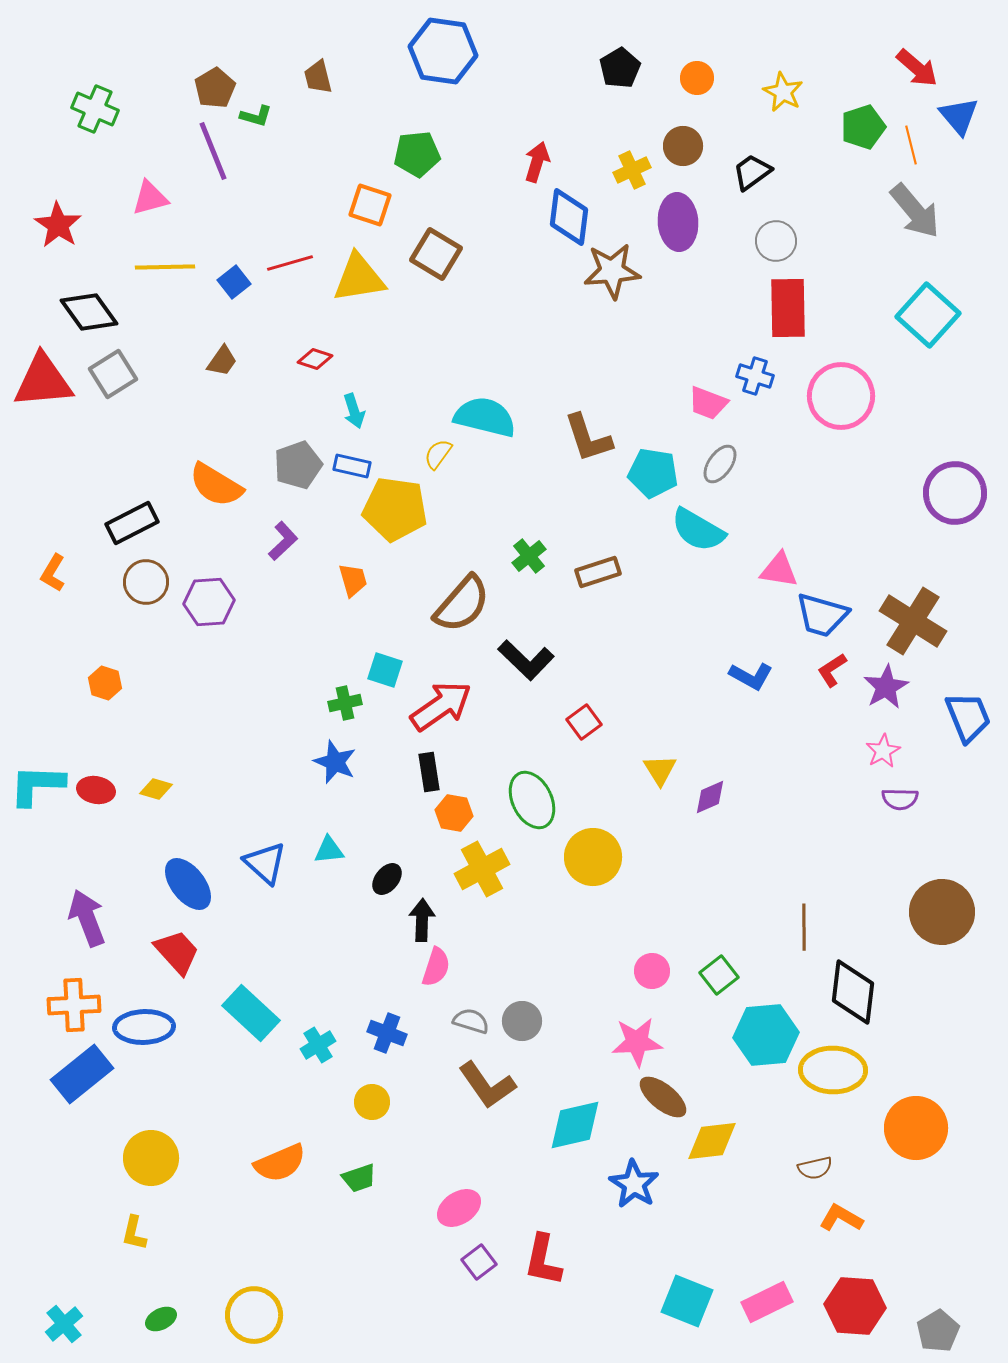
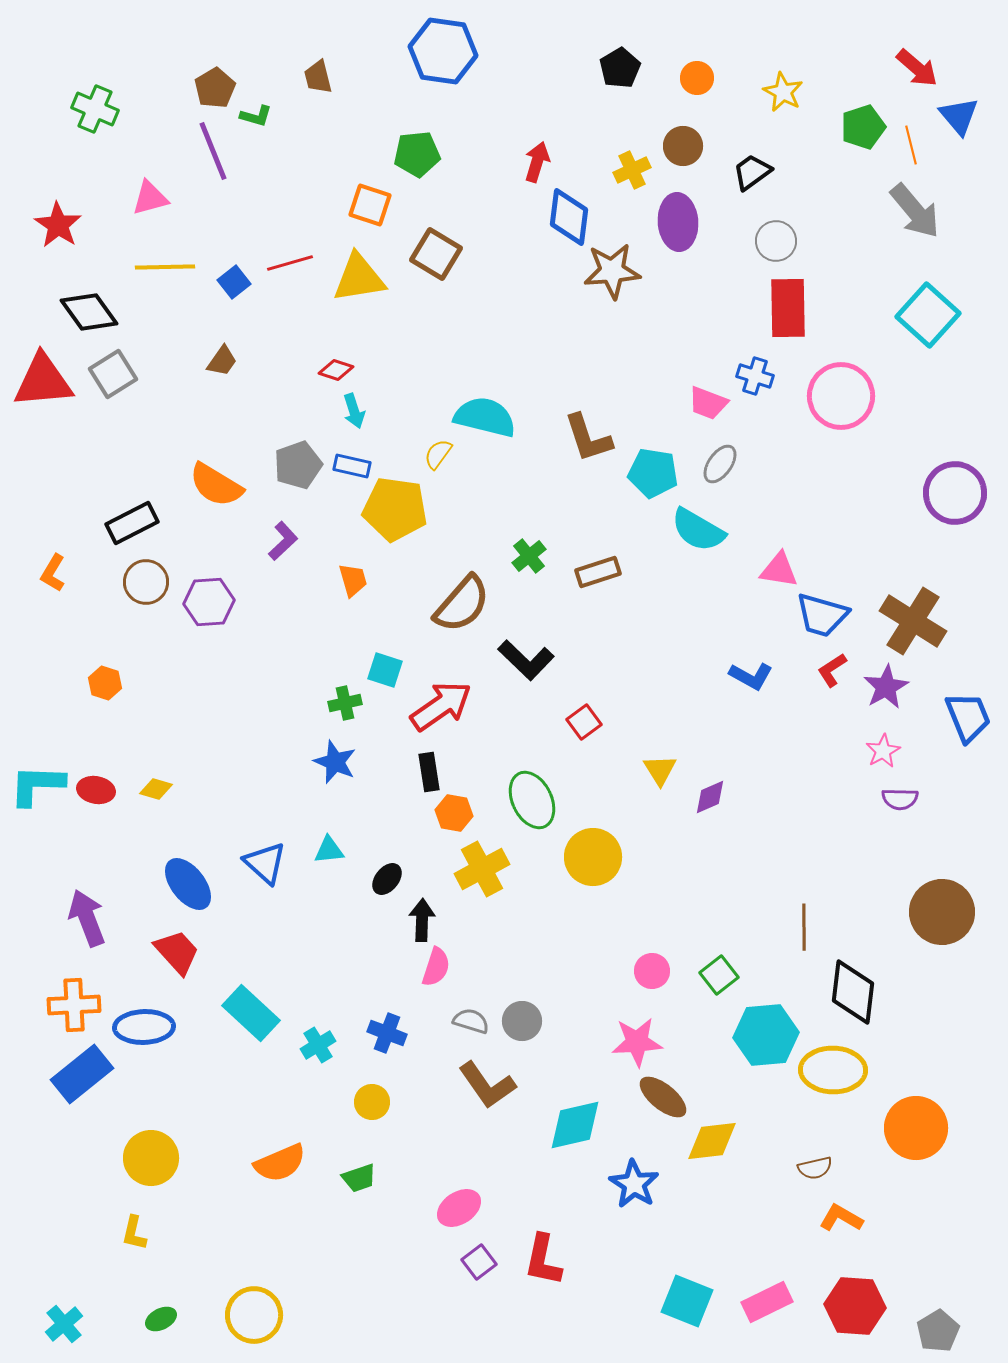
red diamond at (315, 359): moved 21 px right, 11 px down
